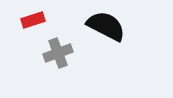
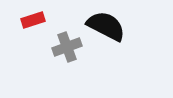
gray cross: moved 9 px right, 6 px up
